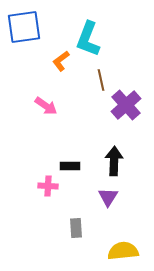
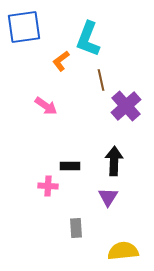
purple cross: moved 1 px down
